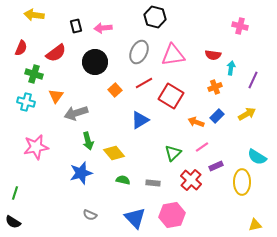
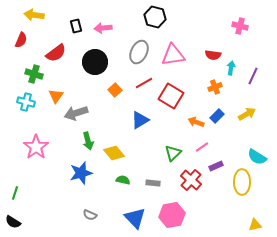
red semicircle at (21, 48): moved 8 px up
purple line at (253, 80): moved 4 px up
pink star at (36, 147): rotated 25 degrees counterclockwise
